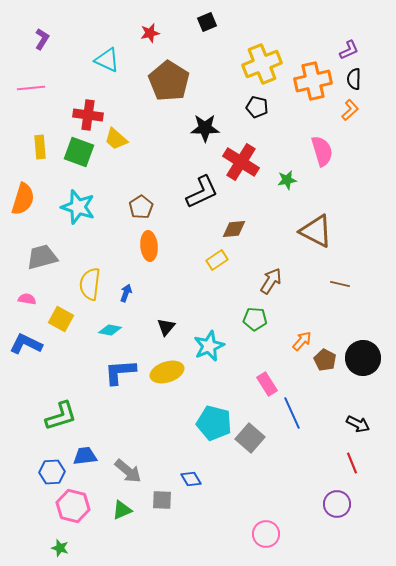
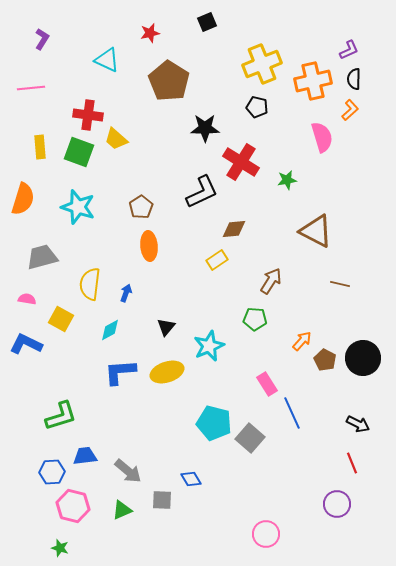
pink semicircle at (322, 151): moved 14 px up
cyan diamond at (110, 330): rotated 40 degrees counterclockwise
